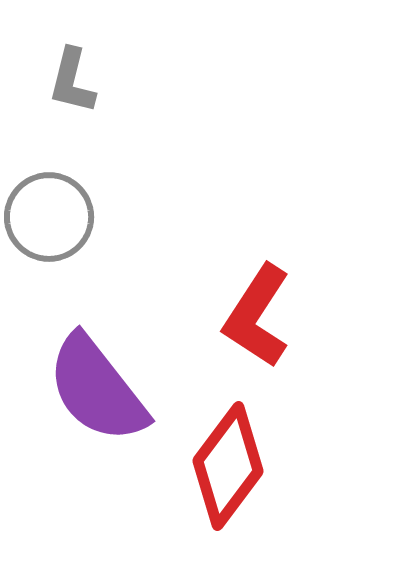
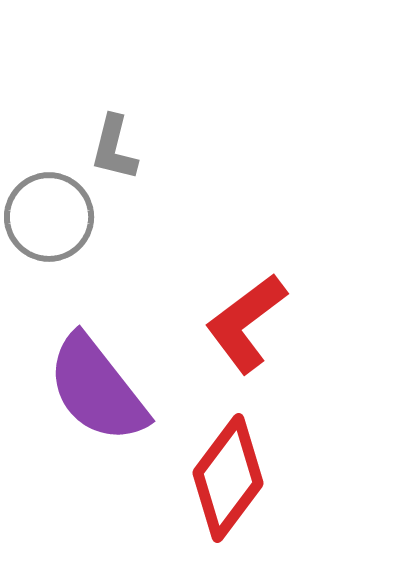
gray L-shape: moved 42 px right, 67 px down
red L-shape: moved 11 px left, 7 px down; rotated 20 degrees clockwise
red diamond: moved 12 px down
